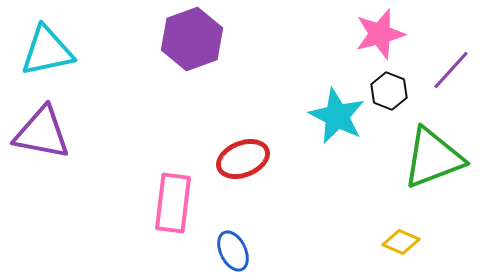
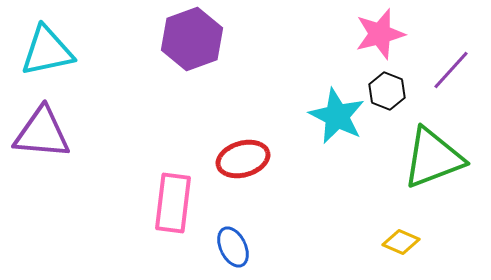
black hexagon: moved 2 px left
purple triangle: rotated 6 degrees counterclockwise
red ellipse: rotated 6 degrees clockwise
blue ellipse: moved 4 px up
